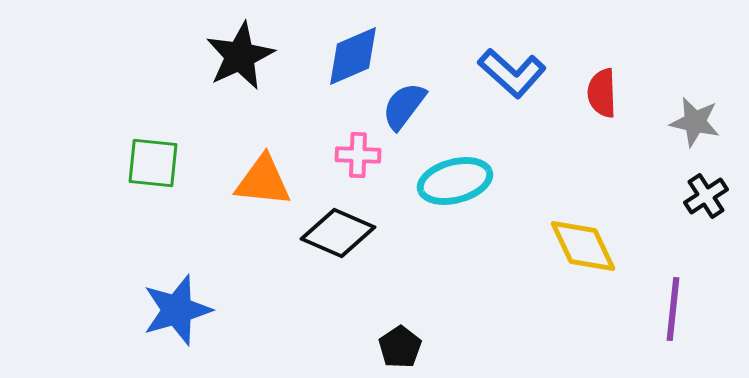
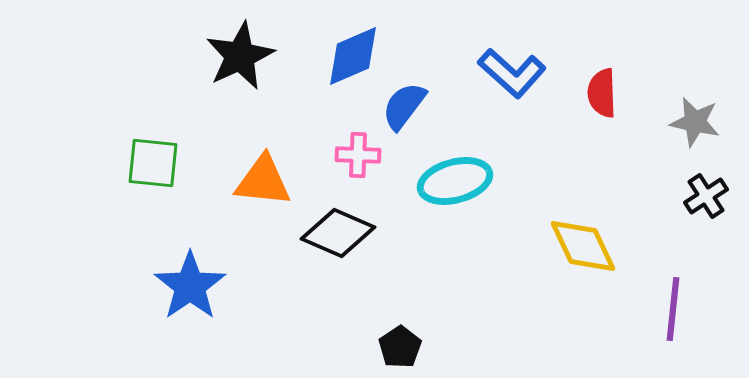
blue star: moved 13 px right, 24 px up; rotated 18 degrees counterclockwise
